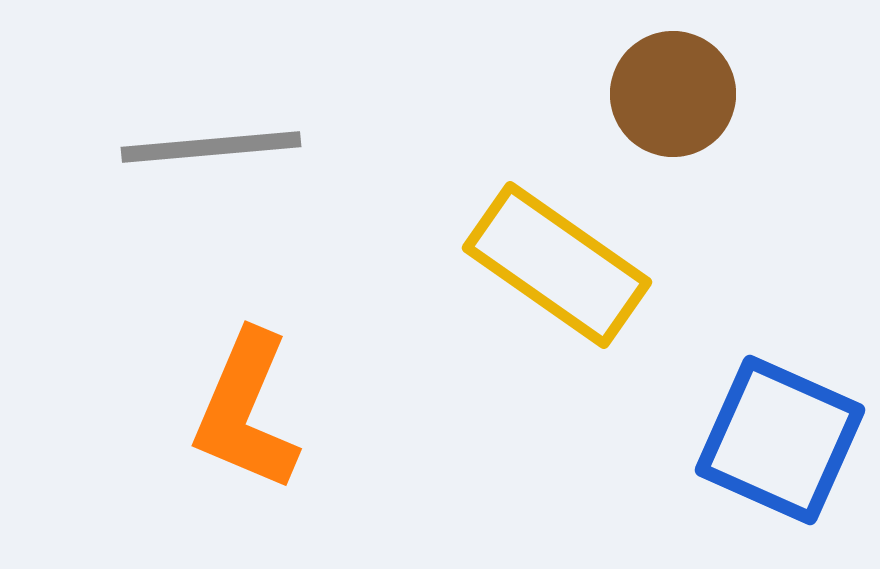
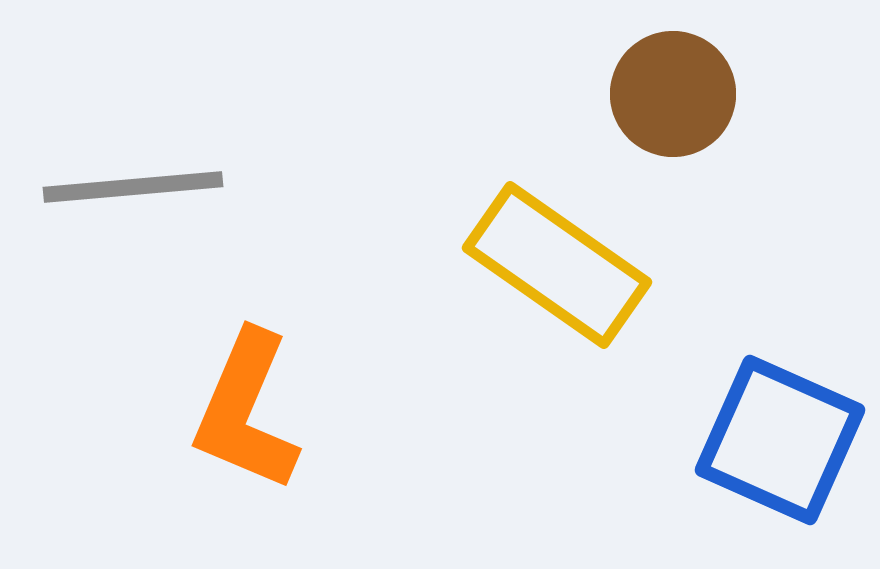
gray line: moved 78 px left, 40 px down
